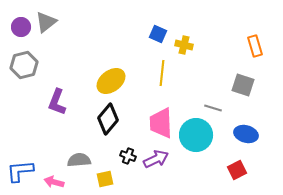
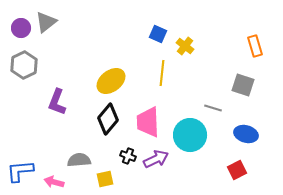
purple circle: moved 1 px down
yellow cross: moved 1 px right, 1 px down; rotated 24 degrees clockwise
gray hexagon: rotated 12 degrees counterclockwise
pink trapezoid: moved 13 px left, 1 px up
cyan circle: moved 6 px left
